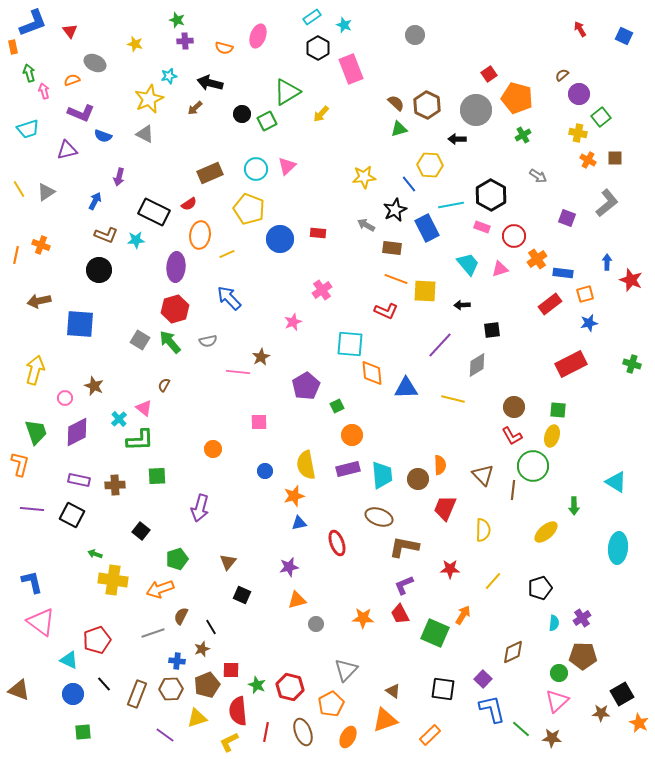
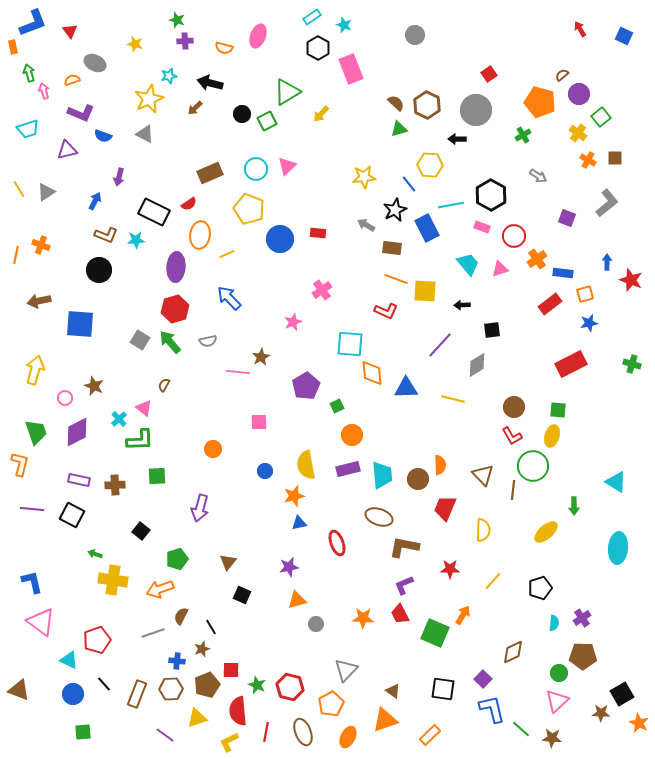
orange pentagon at (517, 98): moved 23 px right, 4 px down
yellow cross at (578, 133): rotated 24 degrees clockwise
